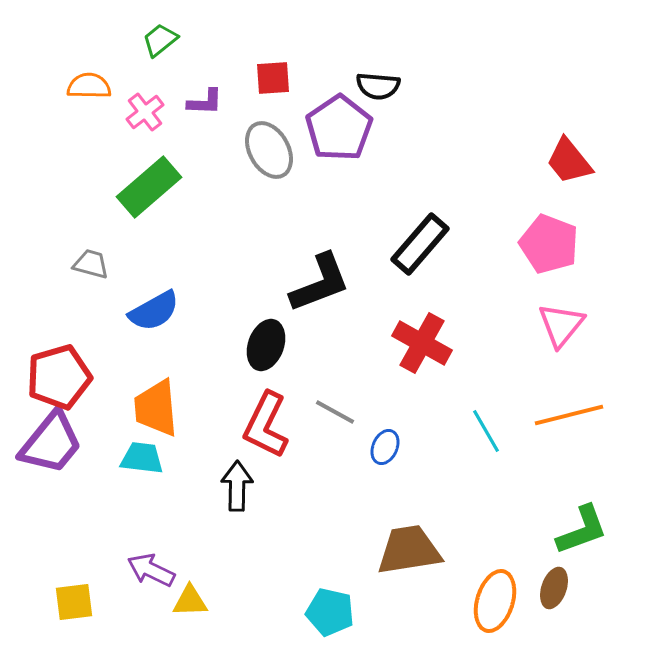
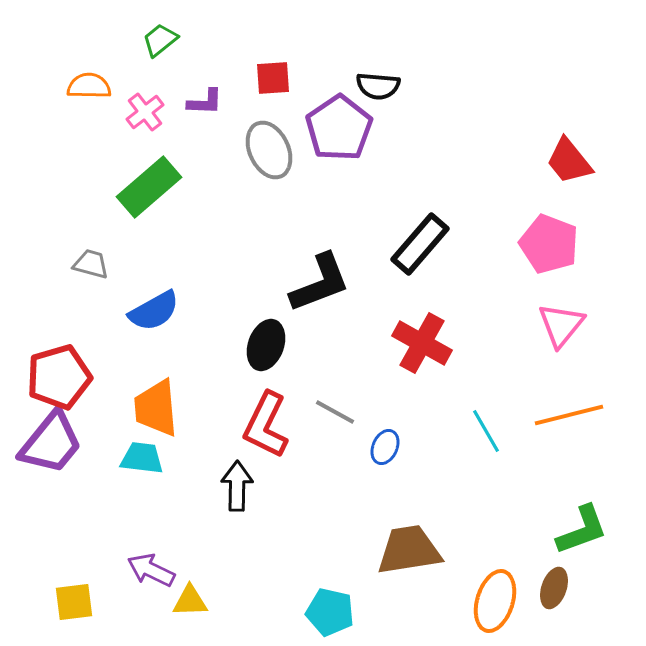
gray ellipse: rotated 4 degrees clockwise
